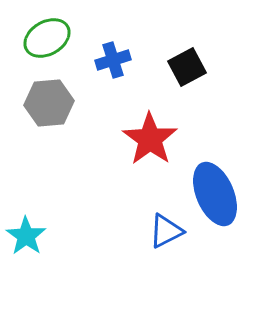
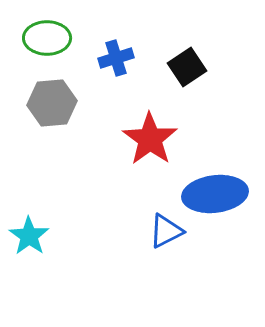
green ellipse: rotated 30 degrees clockwise
blue cross: moved 3 px right, 2 px up
black square: rotated 6 degrees counterclockwise
gray hexagon: moved 3 px right
blue ellipse: rotated 74 degrees counterclockwise
cyan star: moved 3 px right
